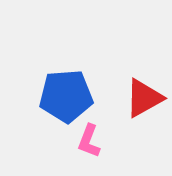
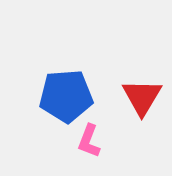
red triangle: moved 2 px left, 1 px up; rotated 30 degrees counterclockwise
